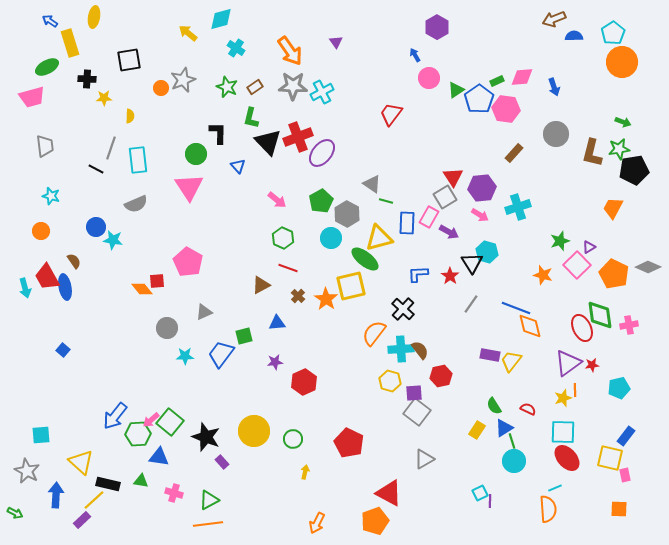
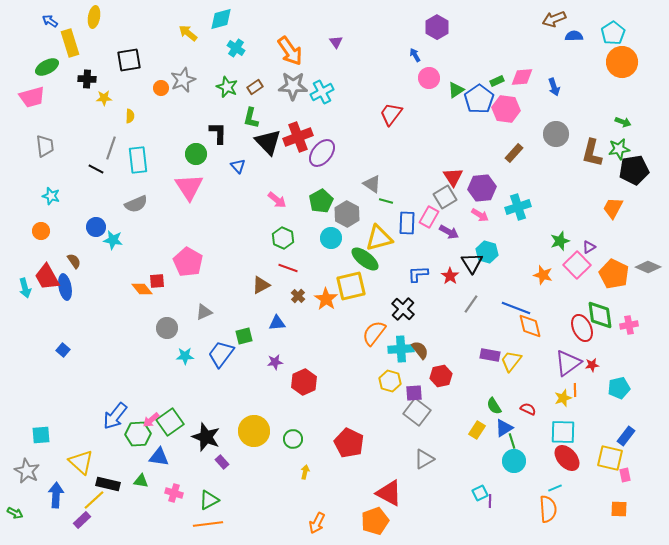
green square at (170, 422): rotated 16 degrees clockwise
